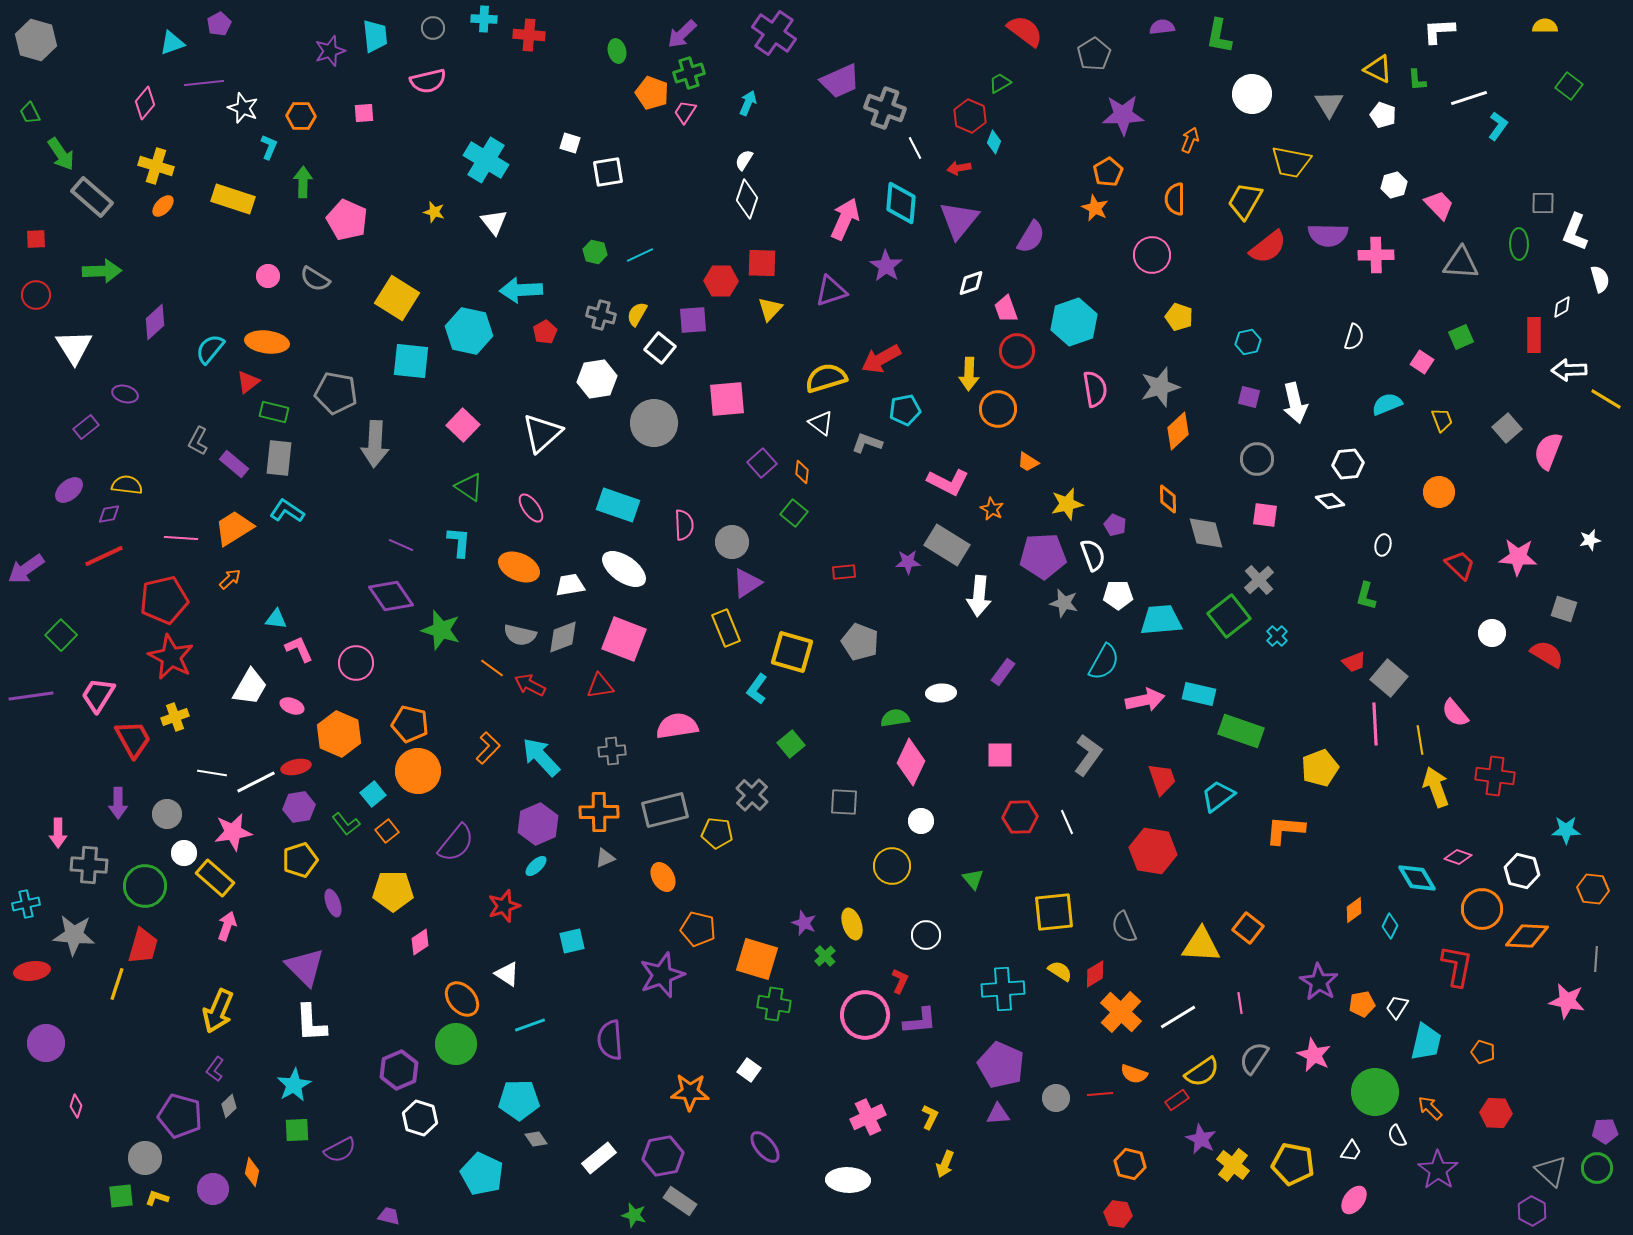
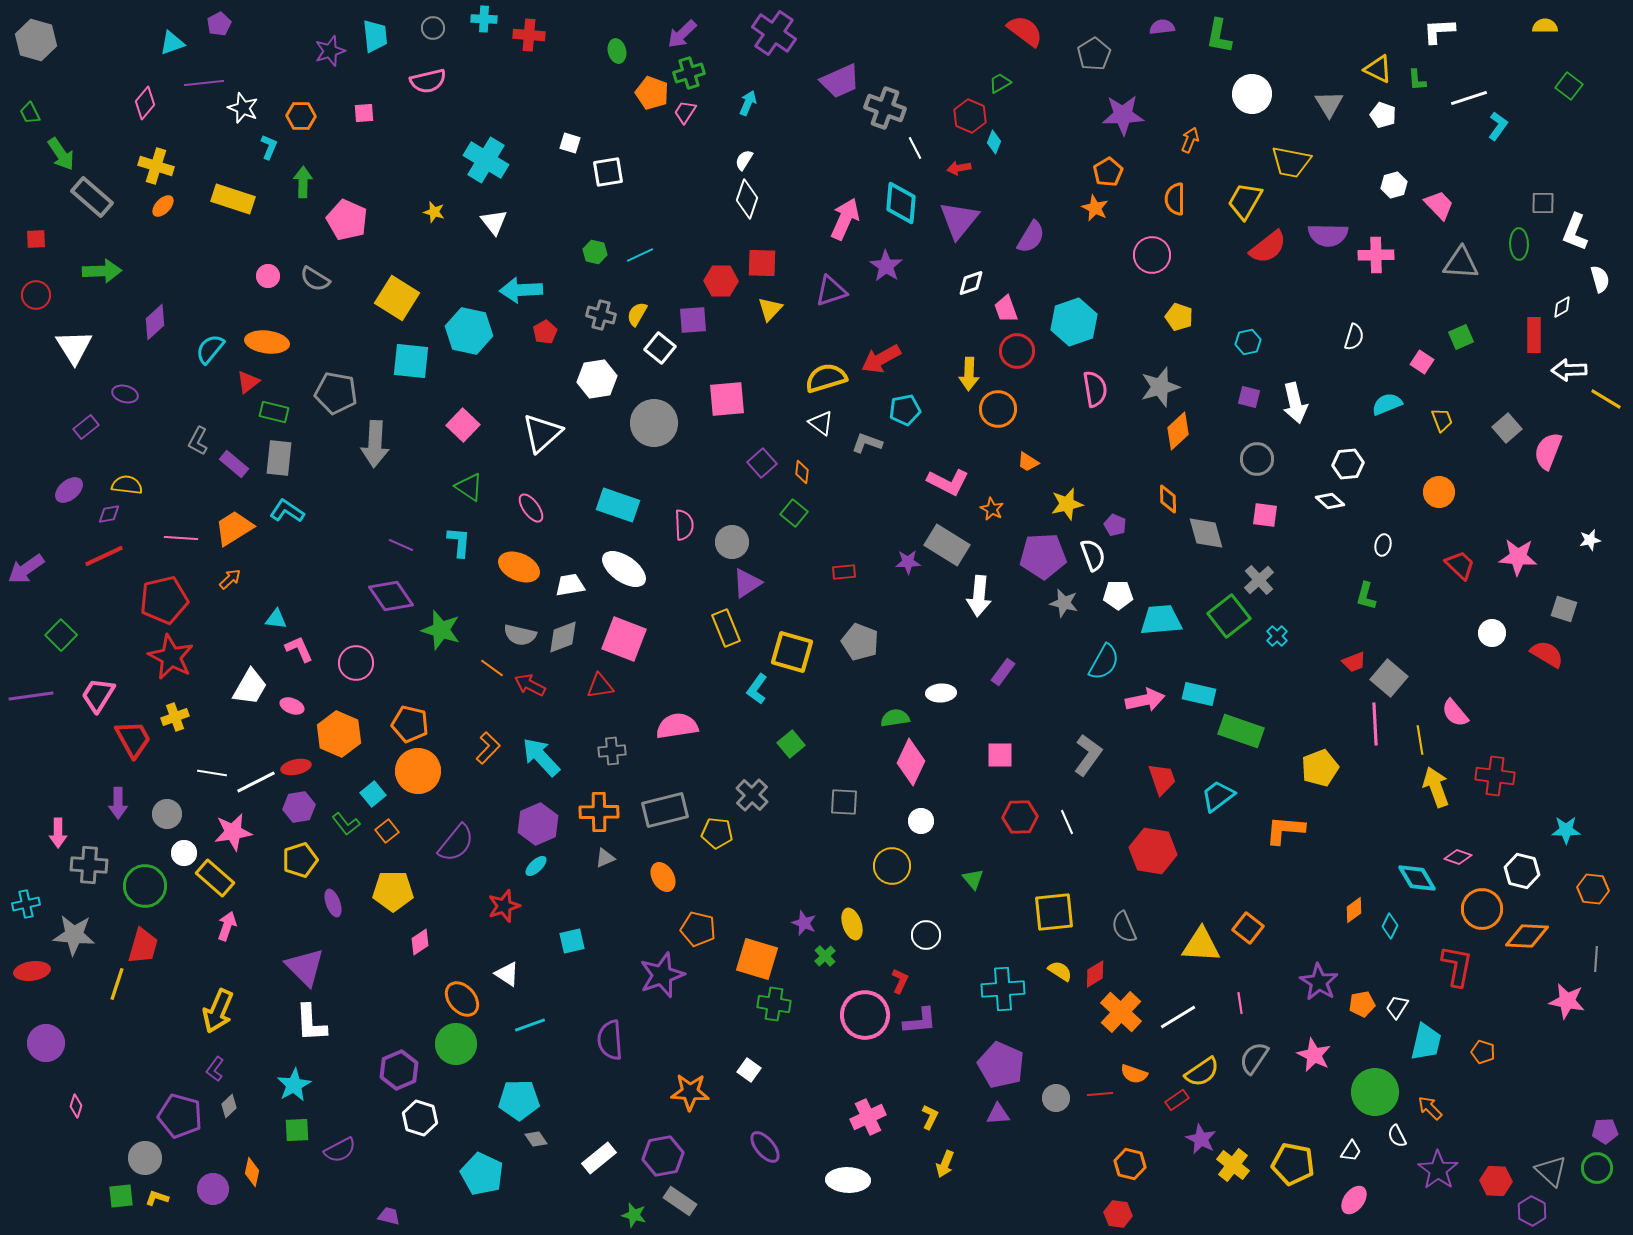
red hexagon at (1496, 1113): moved 68 px down
